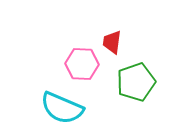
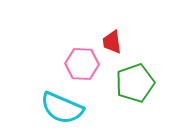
red trapezoid: rotated 15 degrees counterclockwise
green pentagon: moved 1 px left, 1 px down
